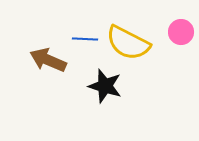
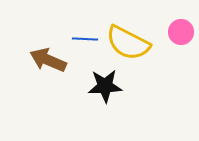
black star: rotated 20 degrees counterclockwise
